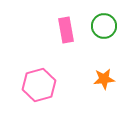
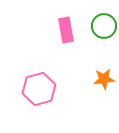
pink hexagon: moved 4 px down
